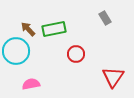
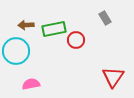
brown arrow: moved 2 px left, 4 px up; rotated 49 degrees counterclockwise
red circle: moved 14 px up
